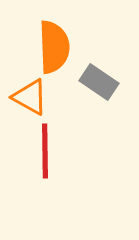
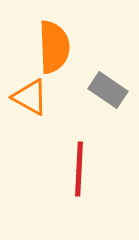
gray rectangle: moved 9 px right, 8 px down
red line: moved 34 px right, 18 px down; rotated 4 degrees clockwise
